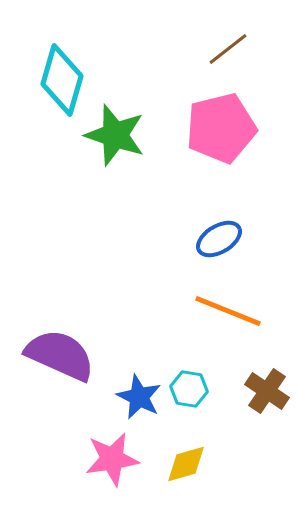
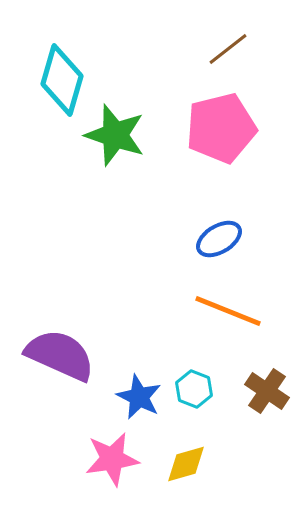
cyan hexagon: moved 5 px right; rotated 12 degrees clockwise
